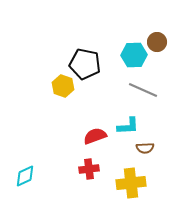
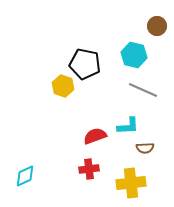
brown circle: moved 16 px up
cyan hexagon: rotated 15 degrees clockwise
